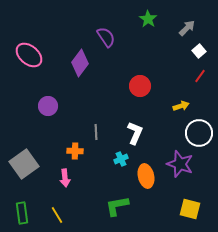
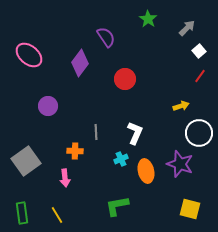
red circle: moved 15 px left, 7 px up
gray square: moved 2 px right, 3 px up
orange ellipse: moved 5 px up
